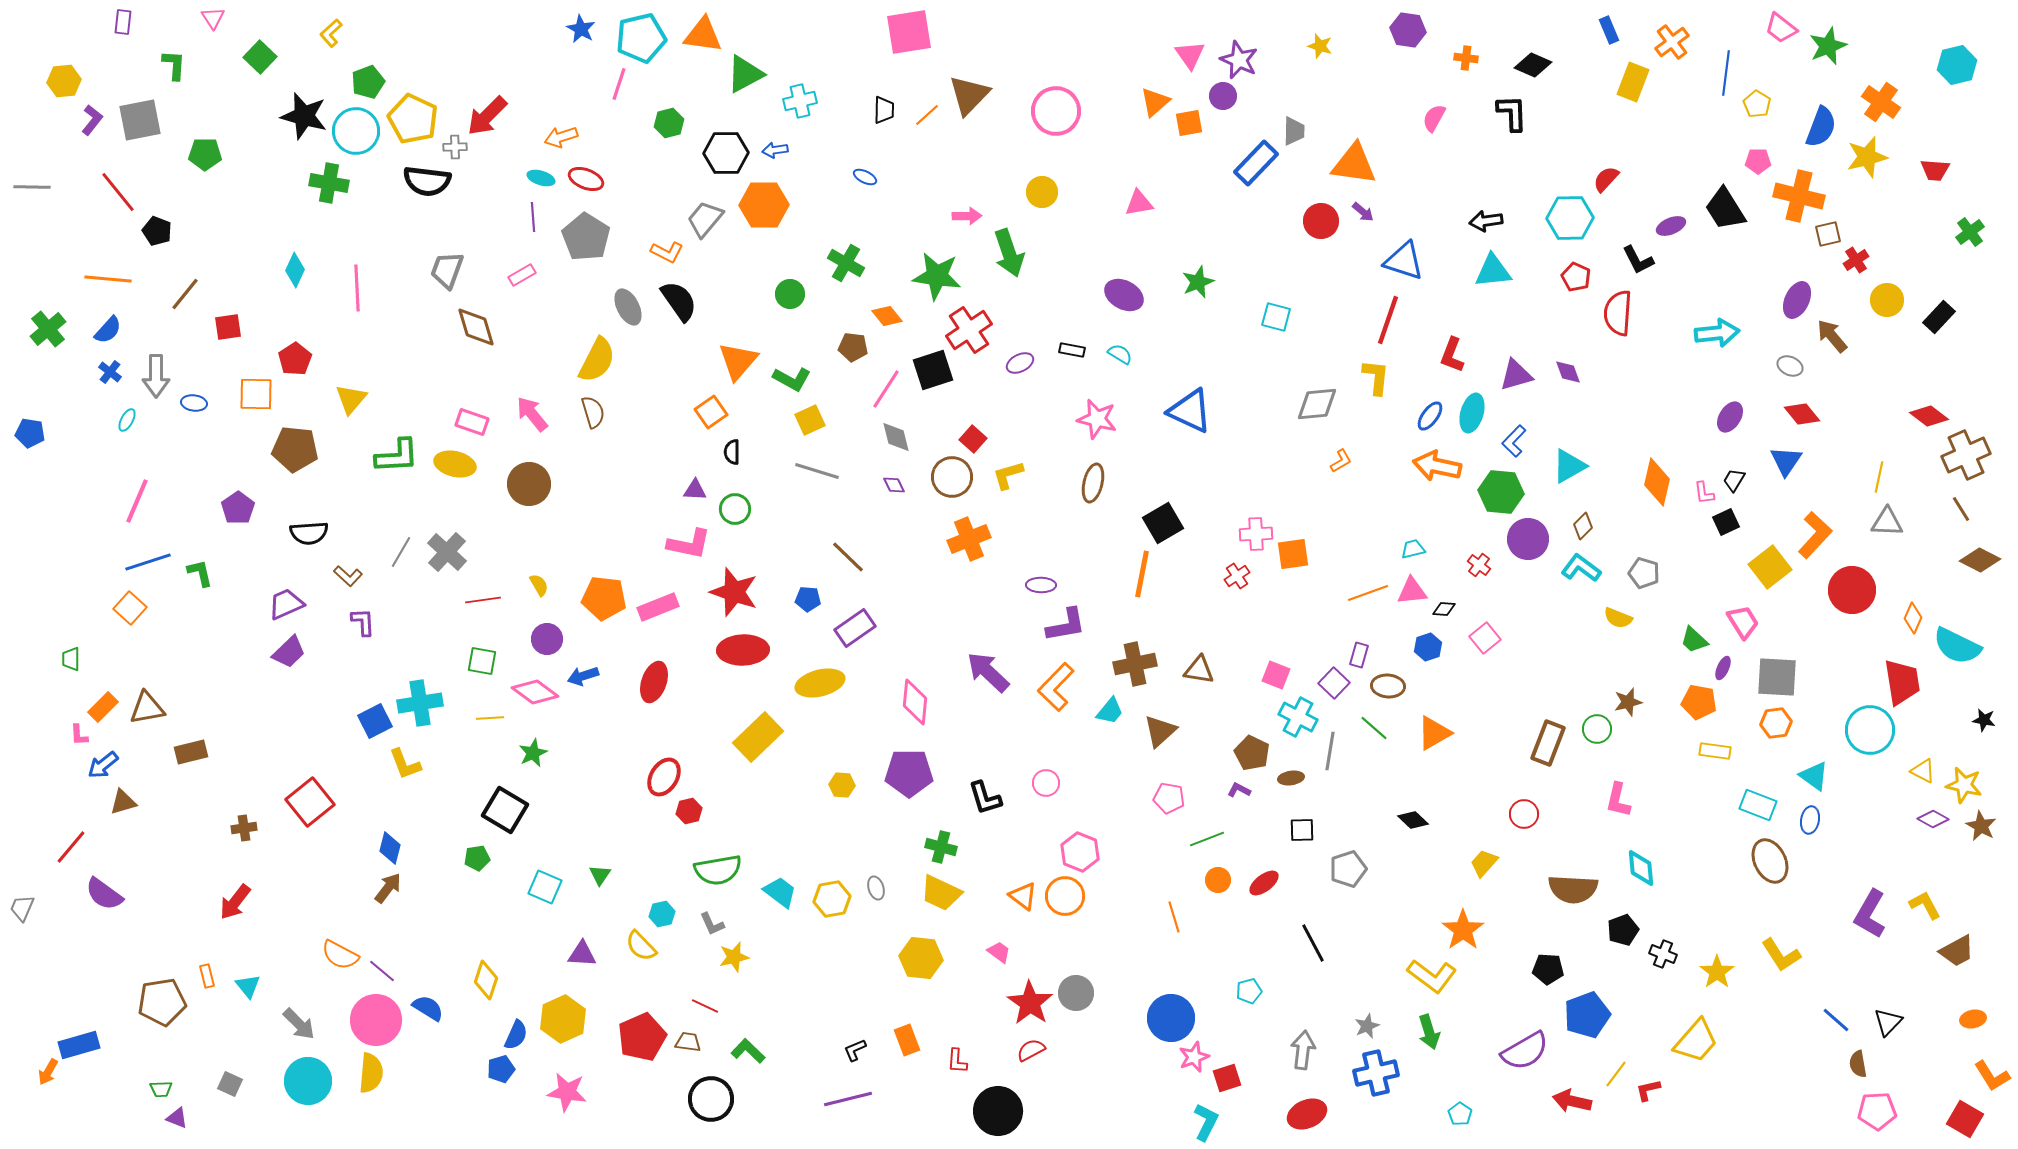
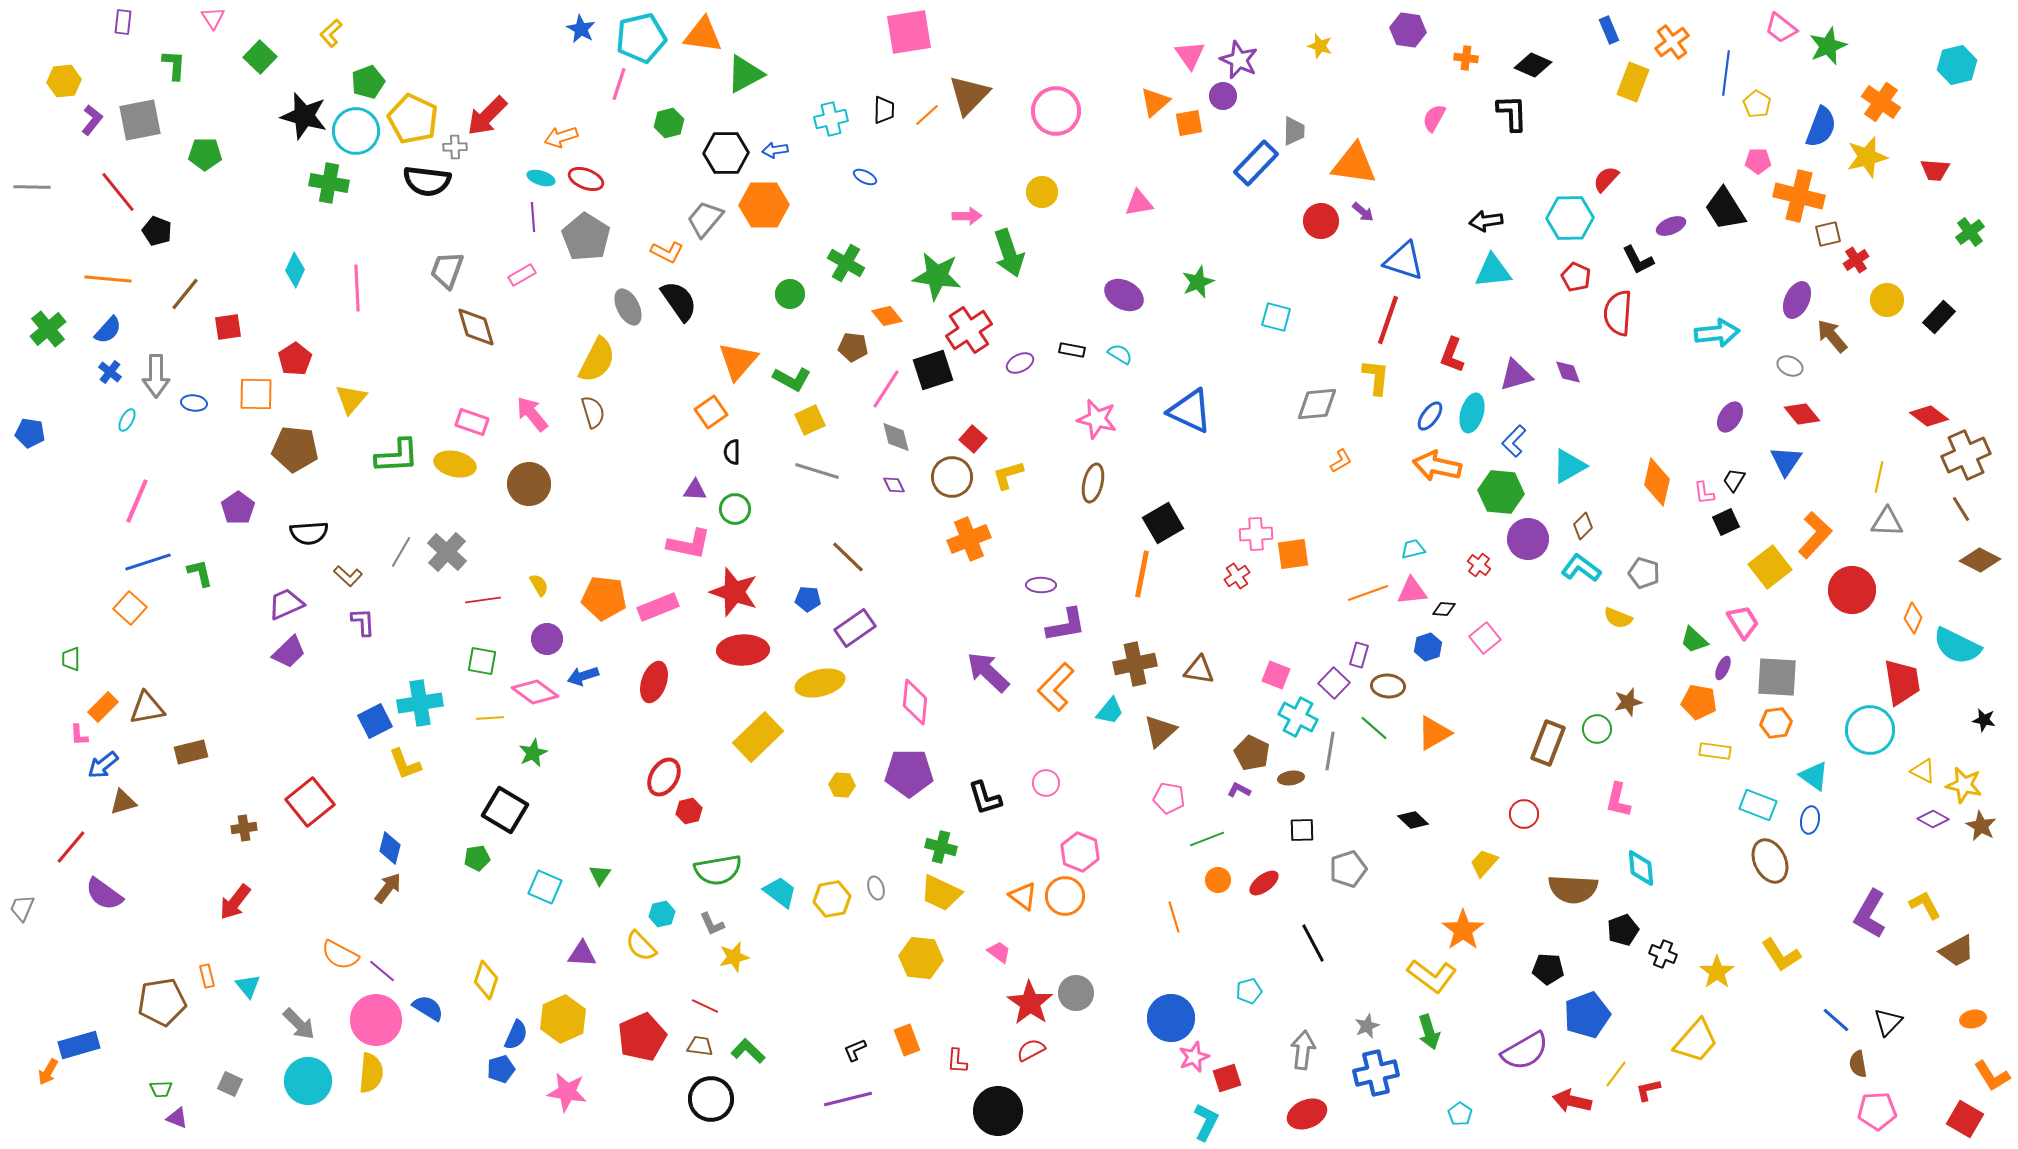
cyan cross at (800, 101): moved 31 px right, 18 px down
brown trapezoid at (688, 1042): moved 12 px right, 4 px down
